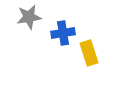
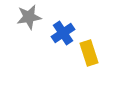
blue cross: rotated 25 degrees counterclockwise
